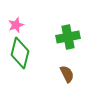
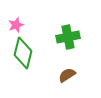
green diamond: moved 3 px right
brown semicircle: moved 1 px down; rotated 96 degrees counterclockwise
